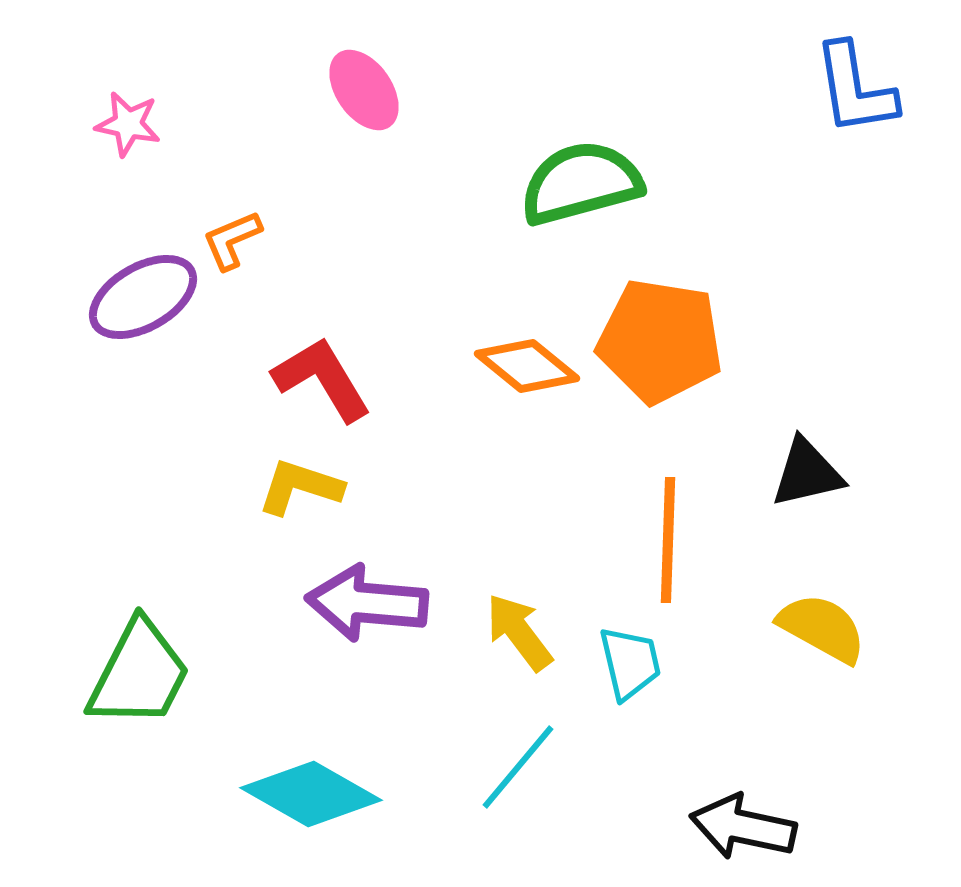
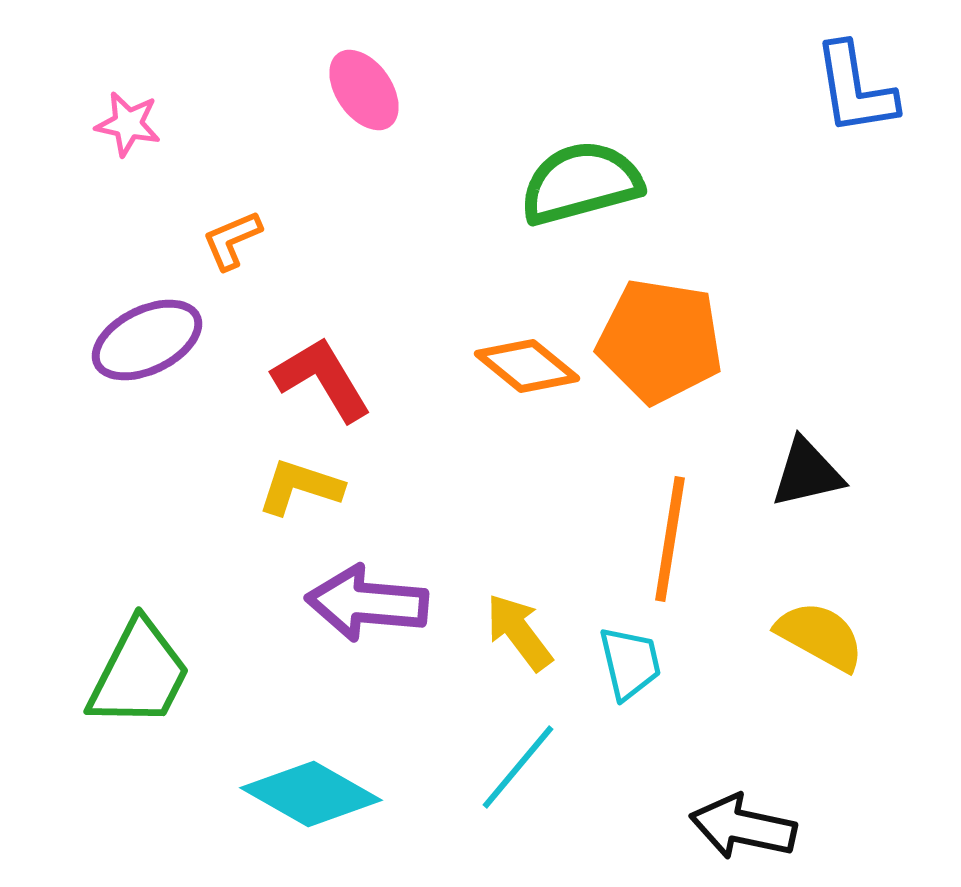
purple ellipse: moved 4 px right, 43 px down; rotated 4 degrees clockwise
orange line: moved 2 px right, 1 px up; rotated 7 degrees clockwise
yellow semicircle: moved 2 px left, 8 px down
